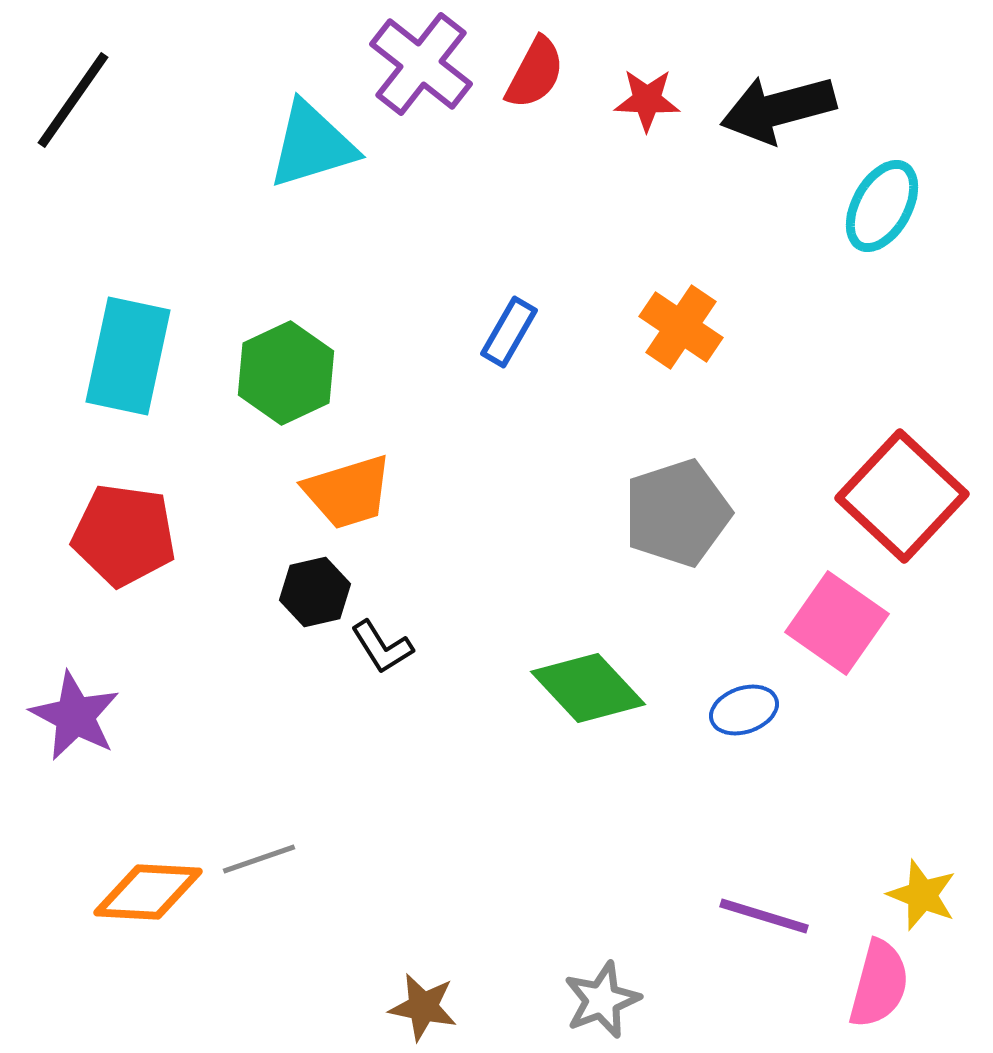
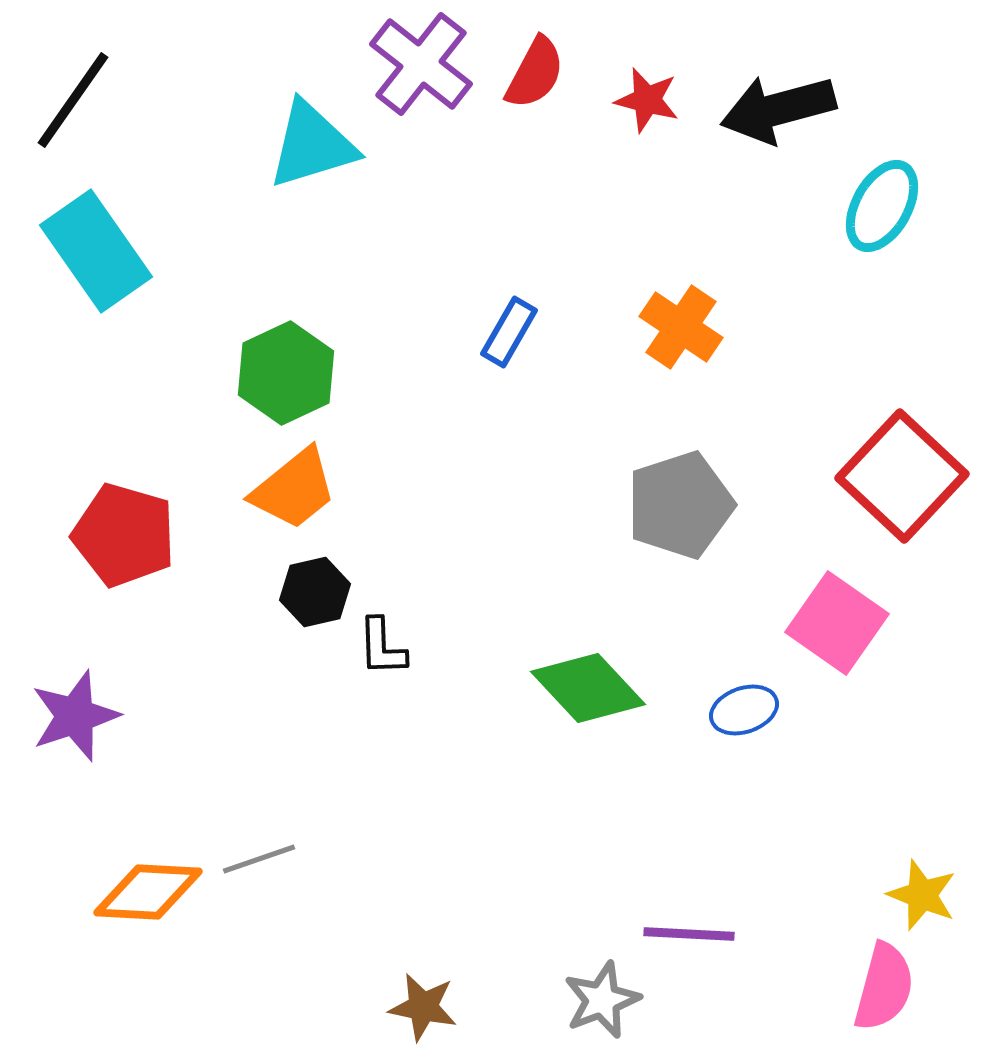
red star: rotated 12 degrees clockwise
cyan rectangle: moved 32 px left, 105 px up; rotated 47 degrees counterclockwise
orange trapezoid: moved 54 px left, 3 px up; rotated 22 degrees counterclockwise
red square: moved 20 px up
gray pentagon: moved 3 px right, 8 px up
red pentagon: rotated 8 degrees clockwise
black L-shape: rotated 30 degrees clockwise
purple star: rotated 26 degrees clockwise
purple line: moved 75 px left, 18 px down; rotated 14 degrees counterclockwise
pink semicircle: moved 5 px right, 3 px down
